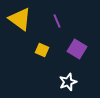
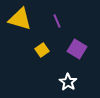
yellow triangle: rotated 20 degrees counterclockwise
yellow square: rotated 32 degrees clockwise
white star: rotated 18 degrees counterclockwise
